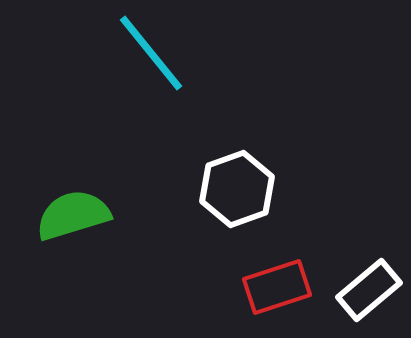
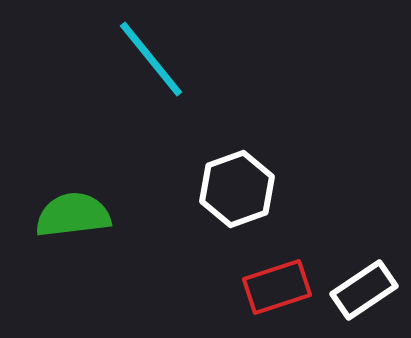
cyan line: moved 6 px down
green semicircle: rotated 10 degrees clockwise
white rectangle: moved 5 px left; rotated 6 degrees clockwise
